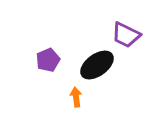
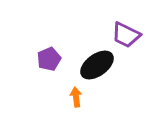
purple pentagon: moved 1 px right, 1 px up
